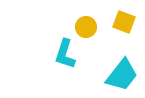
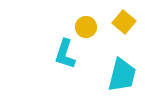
yellow square: rotated 20 degrees clockwise
cyan trapezoid: rotated 24 degrees counterclockwise
